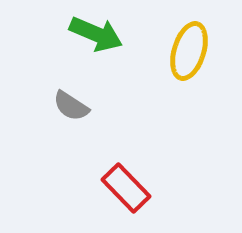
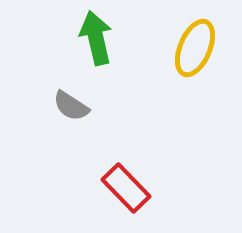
green arrow: moved 4 px down; rotated 126 degrees counterclockwise
yellow ellipse: moved 6 px right, 3 px up; rotated 6 degrees clockwise
